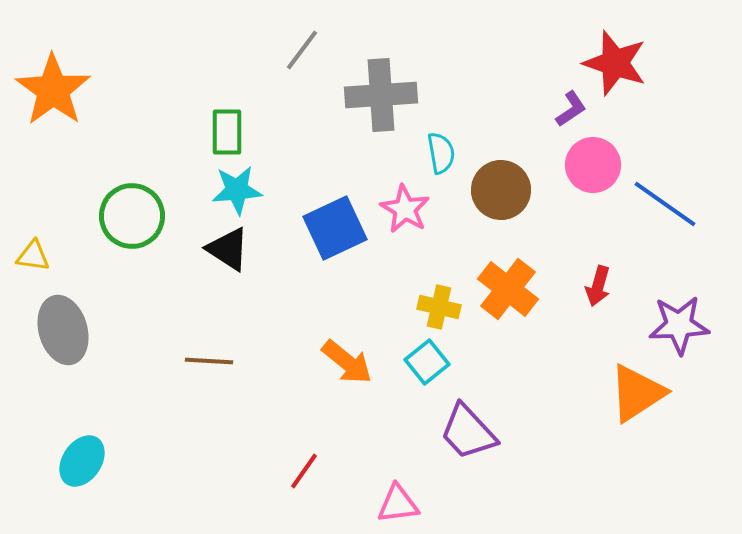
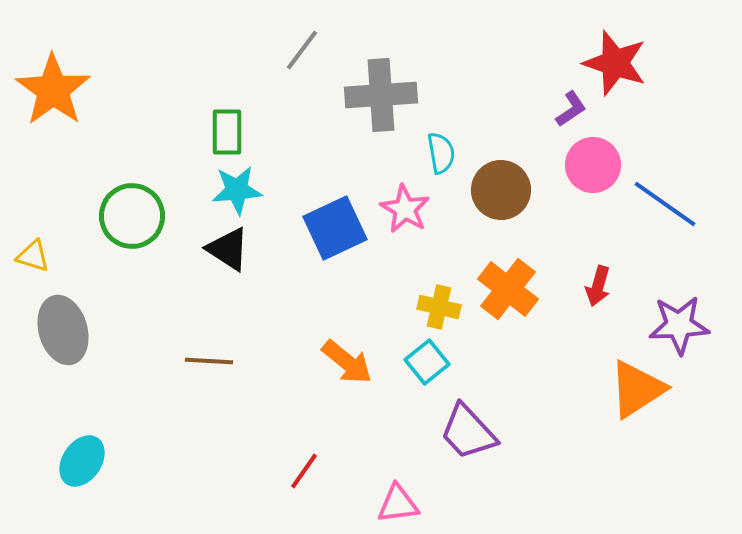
yellow triangle: rotated 9 degrees clockwise
orange triangle: moved 4 px up
